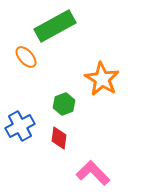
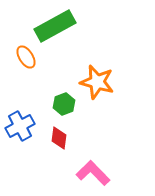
orange ellipse: rotated 10 degrees clockwise
orange star: moved 5 px left, 3 px down; rotated 16 degrees counterclockwise
